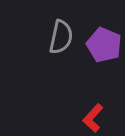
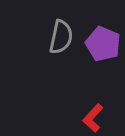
purple pentagon: moved 1 px left, 1 px up
